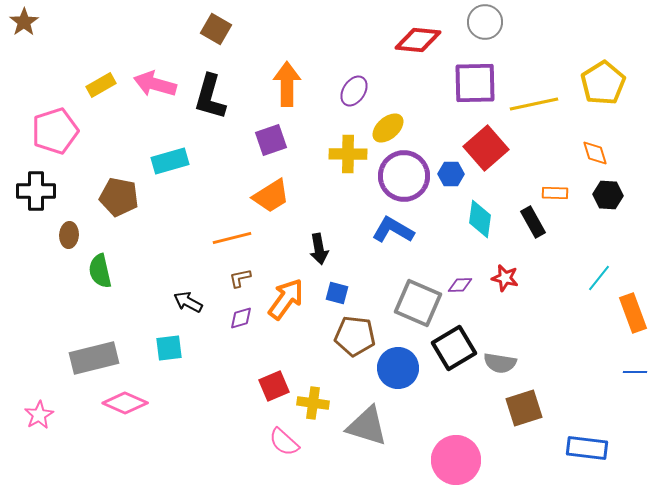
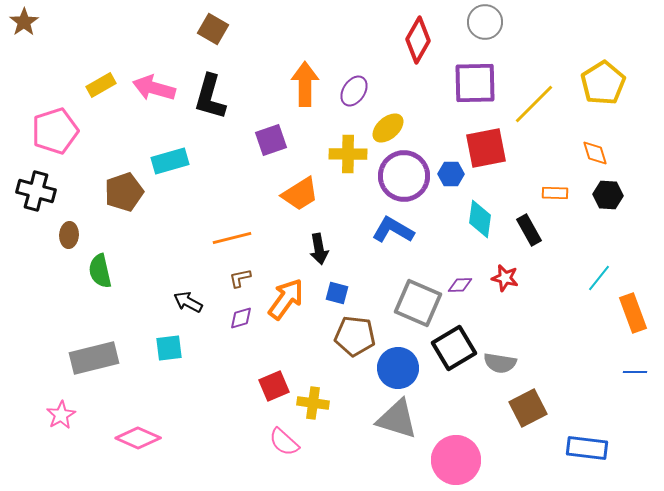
brown square at (216, 29): moved 3 px left
red diamond at (418, 40): rotated 66 degrees counterclockwise
pink arrow at (155, 84): moved 1 px left, 4 px down
orange arrow at (287, 84): moved 18 px right
yellow line at (534, 104): rotated 33 degrees counterclockwise
red square at (486, 148): rotated 30 degrees clockwise
black cross at (36, 191): rotated 15 degrees clockwise
orange trapezoid at (271, 196): moved 29 px right, 2 px up
brown pentagon at (119, 197): moved 5 px right, 5 px up; rotated 30 degrees counterclockwise
black rectangle at (533, 222): moved 4 px left, 8 px down
pink diamond at (125, 403): moved 13 px right, 35 px down
brown square at (524, 408): moved 4 px right; rotated 9 degrees counterclockwise
pink star at (39, 415): moved 22 px right
gray triangle at (367, 426): moved 30 px right, 7 px up
